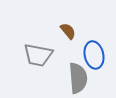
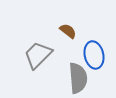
brown semicircle: rotated 12 degrees counterclockwise
gray trapezoid: rotated 124 degrees clockwise
